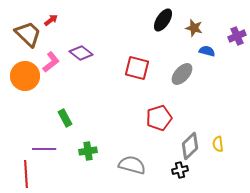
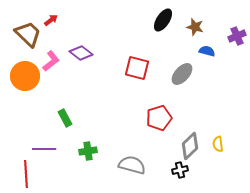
brown star: moved 1 px right, 1 px up
pink L-shape: moved 1 px up
